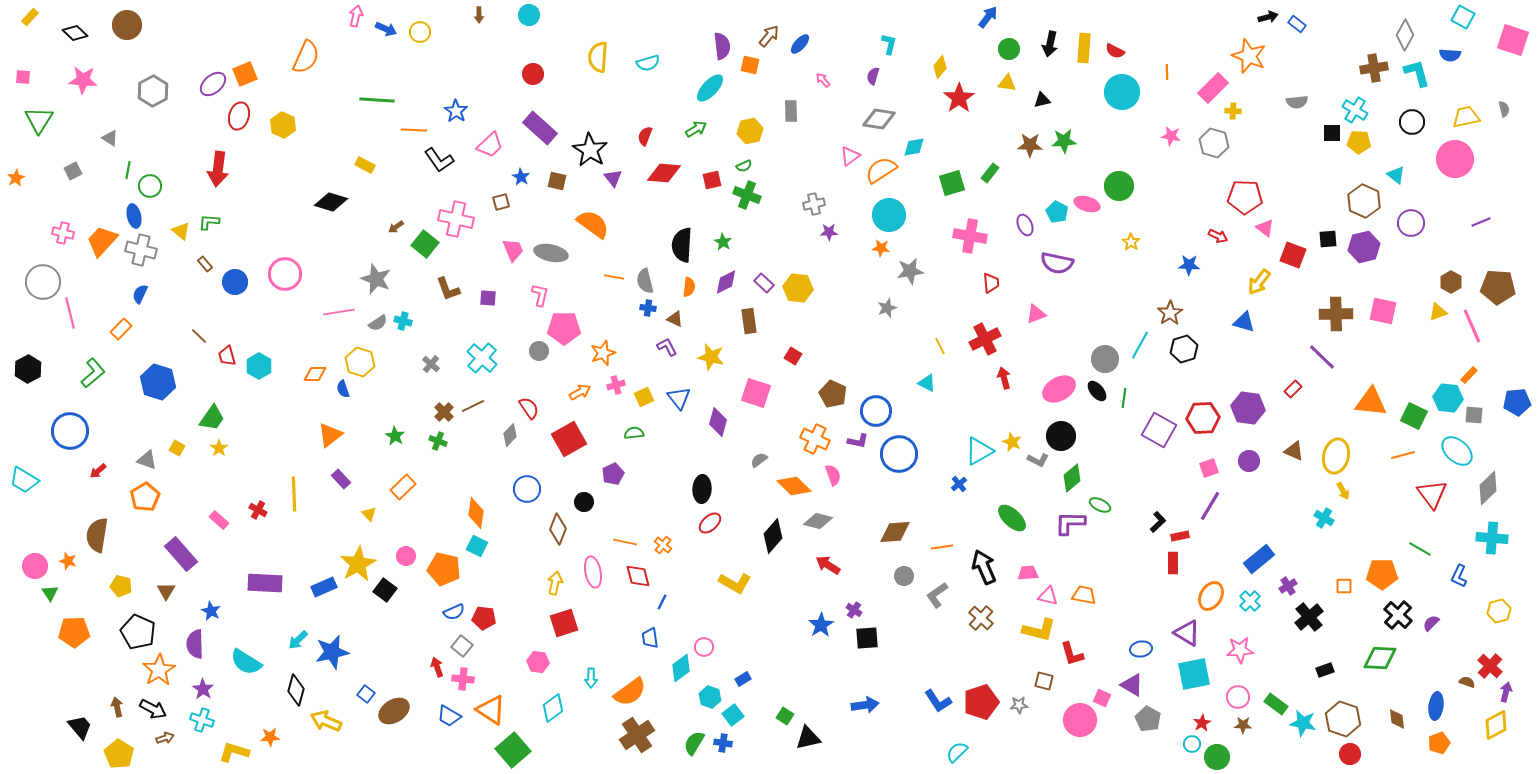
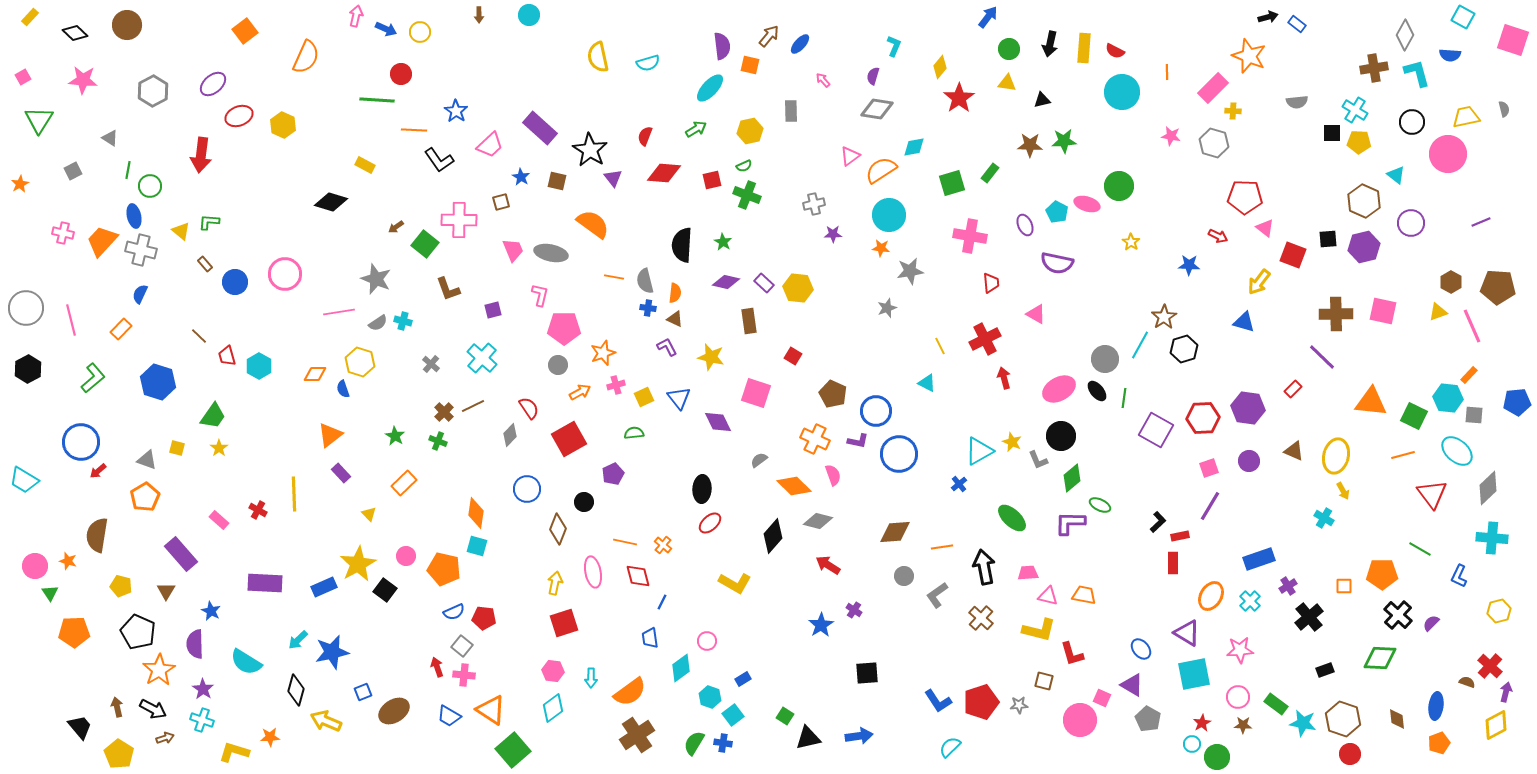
cyan L-shape at (889, 44): moved 5 px right, 2 px down; rotated 10 degrees clockwise
yellow semicircle at (598, 57): rotated 16 degrees counterclockwise
orange square at (245, 74): moved 43 px up; rotated 15 degrees counterclockwise
red circle at (533, 74): moved 132 px left
pink square at (23, 77): rotated 35 degrees counterclockwise
red ellipse at (239, 116): rotated 52 degrees clockwise
gray diamond at (879, 119): moved 2 px left, 10 px up
pink circle at (1455, 159): moved 7 px left, 5 px up
red arrow at (218, 169): moved 17 px left, 14 px up
orange star at (16, 178): moved 4 px right, 6 px down
pink cross at (456, 219): moved 3 px right, 1 px down; rotated 12 degrees counterclockwise
purple star at (829, 232): moved 4 px right, 2 px down
gray circle at (43, 282): moved 17 px left, 26 px down
purple diamond at (726, 282): rotated 40 degrees clockwise
orange semicircle at (689, 287): moved 14 px left, 6 px down
purple square at (488, 298): moved 5 px right, 12 px down; rotated 18 degrees counterclockwise
pink line at (70, 313): moved 1 px right, 7 px down
brown star at (1170, 313): moved 6 px left, 4 px down
pink triangle at (1036, 314): rotated 50 degrees clockwise
gray circle at (539, 351): moved 19 px right, 14 px down
green L-shape at (93, 373): moved 5 px down
green trapezoid at (212, 418): moved 1 px right, 2 px up
purple diamond at (718, 422): rotated 40 degrees counterclockwise
purple square at (1159, 430): moved 3 px left
blue circle at (70, 431): moved 11 px right, 11 px down
yellow square at (177, 448): rotated 14 degrees counterclockwise
gray L-shape at (1038, 460): rotated 40 degrees clockwise
purple rectangle at (341, 479): moved 6 px up
orange rectangle at (403, 487): moved 1 px right, 4 px up
cyan square at (477, 546): rotated 10 degrees counterclockwise
blue rectangle at (1259, 559): rotated 20 degrees clockwise
black arrow at (984, 567): rotated 12 degrees clockwise
black square at (867, 638): moved 35 px down
pink circle at (704, 647): moved 3 px right, 6 px up
blue ellipse at (1141, 649): rotated 60 degrees clockwise
pink hexagon at (538, 662): moved 15 px right, 9 px down
pink cross at (463, 679): moved 1 px right, 4 px up
blue square at (366, 694): moved 3 px left, 2 px up; rotated 30 degrees clockwise
blue arrow at (865, 705): moved 6 px left, 31 px down
cyan semicircle at (957, 752): moved 7 px left, 5 px up
